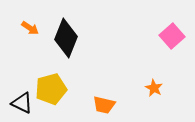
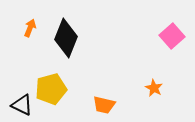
orange arrow: rotated 102 degrees counterclockwise
black triangle: moved 2 px down
